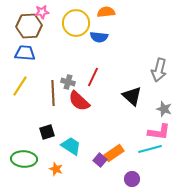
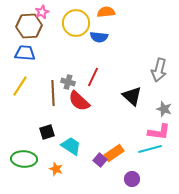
pink star: rotated 16 degrees counterclockwise
